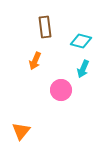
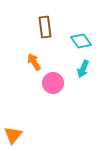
cyan diamond: rotated 40 degrees clockwise
orange arrow: moved 1 px left, 1 px down; rotated 126 degrees clockwise
pink circle: moved 8 px left, 7 px up
orange triangle: moved 8 px left, 4 px down
